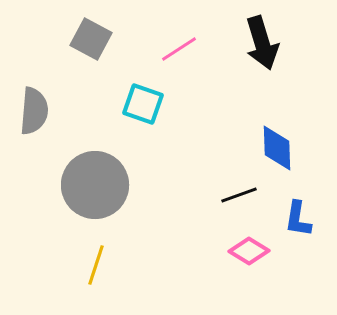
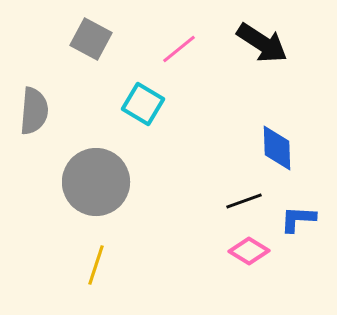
black arrow: rotated 40 degrees counterclockwise
pink line: rotated 6 degrees counterclockwise
cyan square: rotated 12 degrees clockwise
gray circle: moved 1 px right, 3 px up
black line: moved 5 px right, 6 px down
blue L-shape: rotated 84 degrees clockwise
